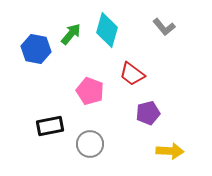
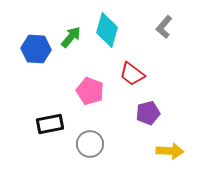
gray L-shape: rotated 80 degrees clockwise
green arrow: moved 3 px down
blue hexagon: rotated 8 degrees counterclockwise
black rectangle: moved 2 px up
